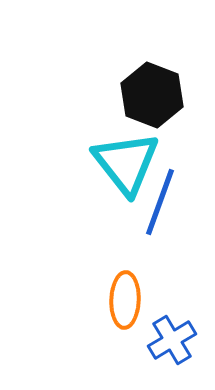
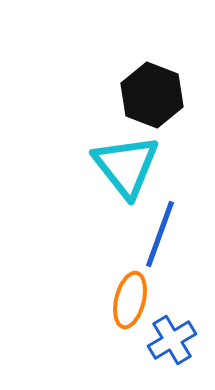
cyan triangle: moved 3 px down
blue line: moved 32 px down
orange ellipse: moved 5 px right; rotated 12 degrees clockwise
